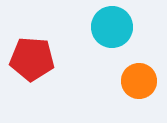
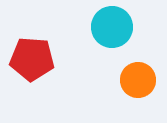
orange circle: moved 1 px left, 1 px up
